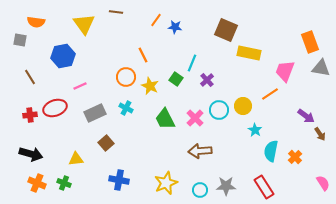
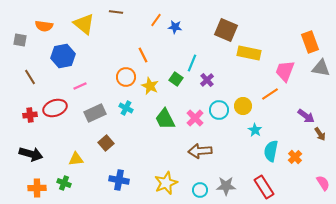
orange semicircle at (36, 22): moved 8 px right, 4 px down
yellow triangle at (84, 24): rotated 15 degrees counterclockwise
orange cross at (37, 183): moved 5 px down; rotated 24 degrees counterclockwise
